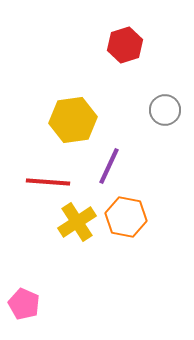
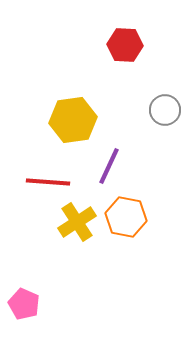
red hexagon: rotated 20 degrees clockwise
